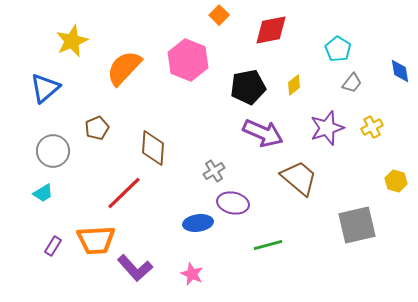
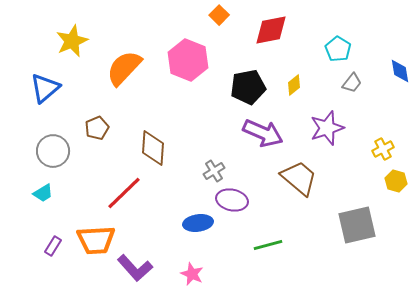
yellow cross: moved 11 px right, 22 px down
purple ellipse: moved 1 px left, 3 px up
